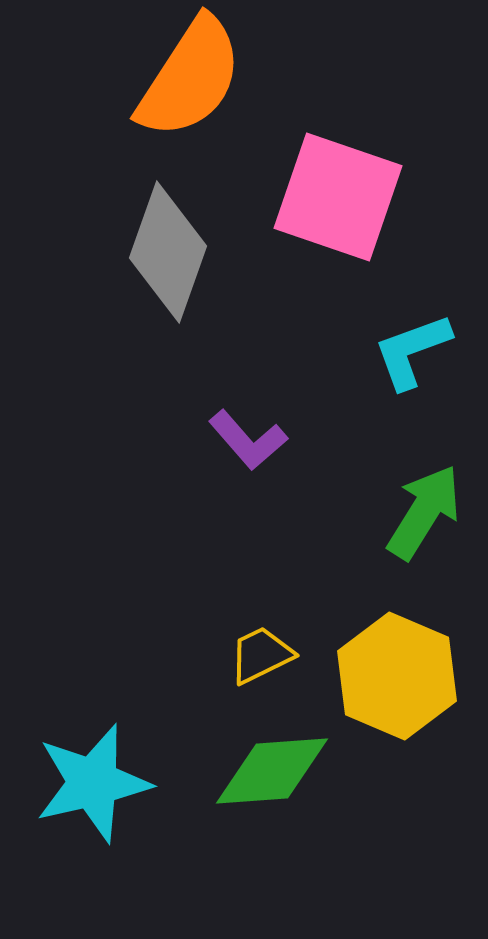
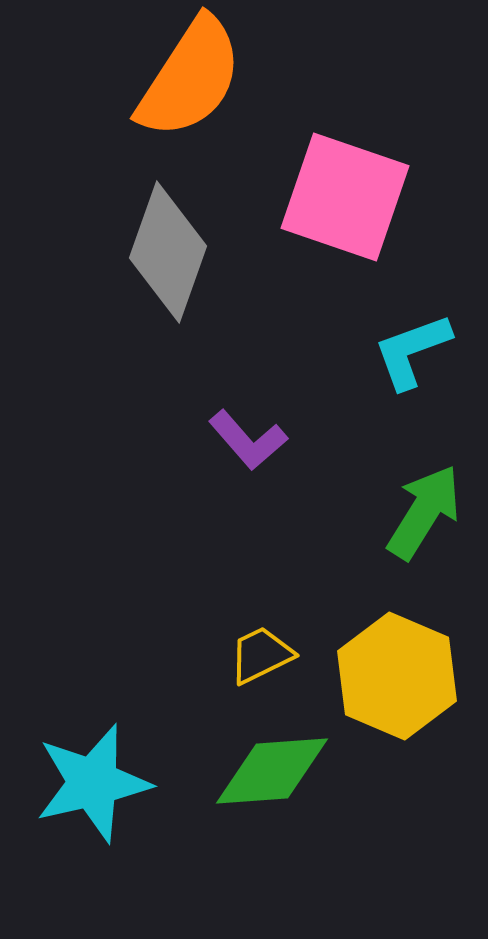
pink square: moved 7 px right
